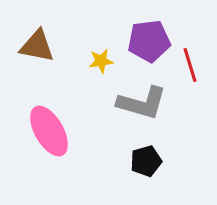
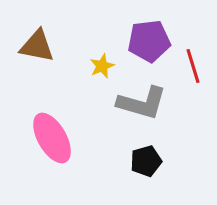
yellow star: moved 1 px right, 5 px down; rotated 15 degrees counterclockwise
red line: moved 3 px right, 1 px down
pink ellipse: moved 3 px right, 7 px down
